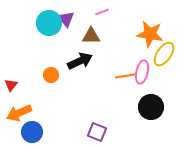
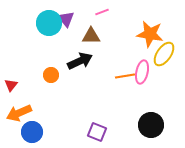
black circle: moved 18 px down
